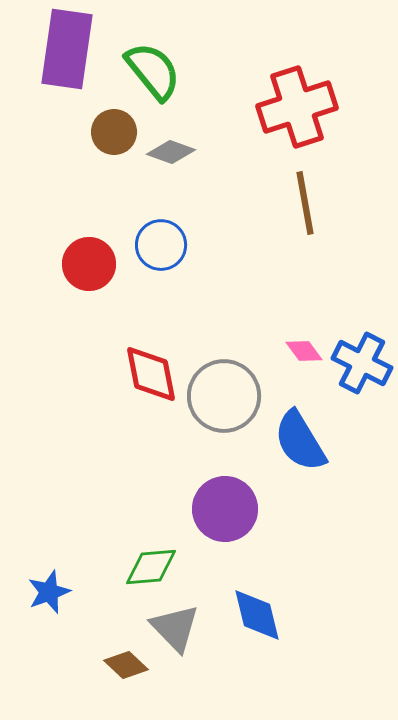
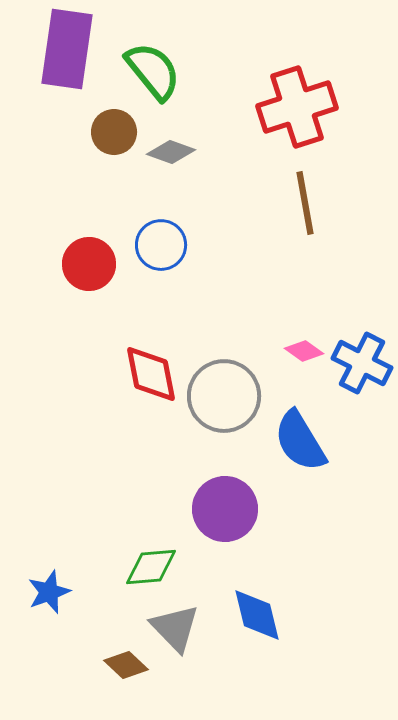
pink diamond: rotated 18 degrees counterclockwise
